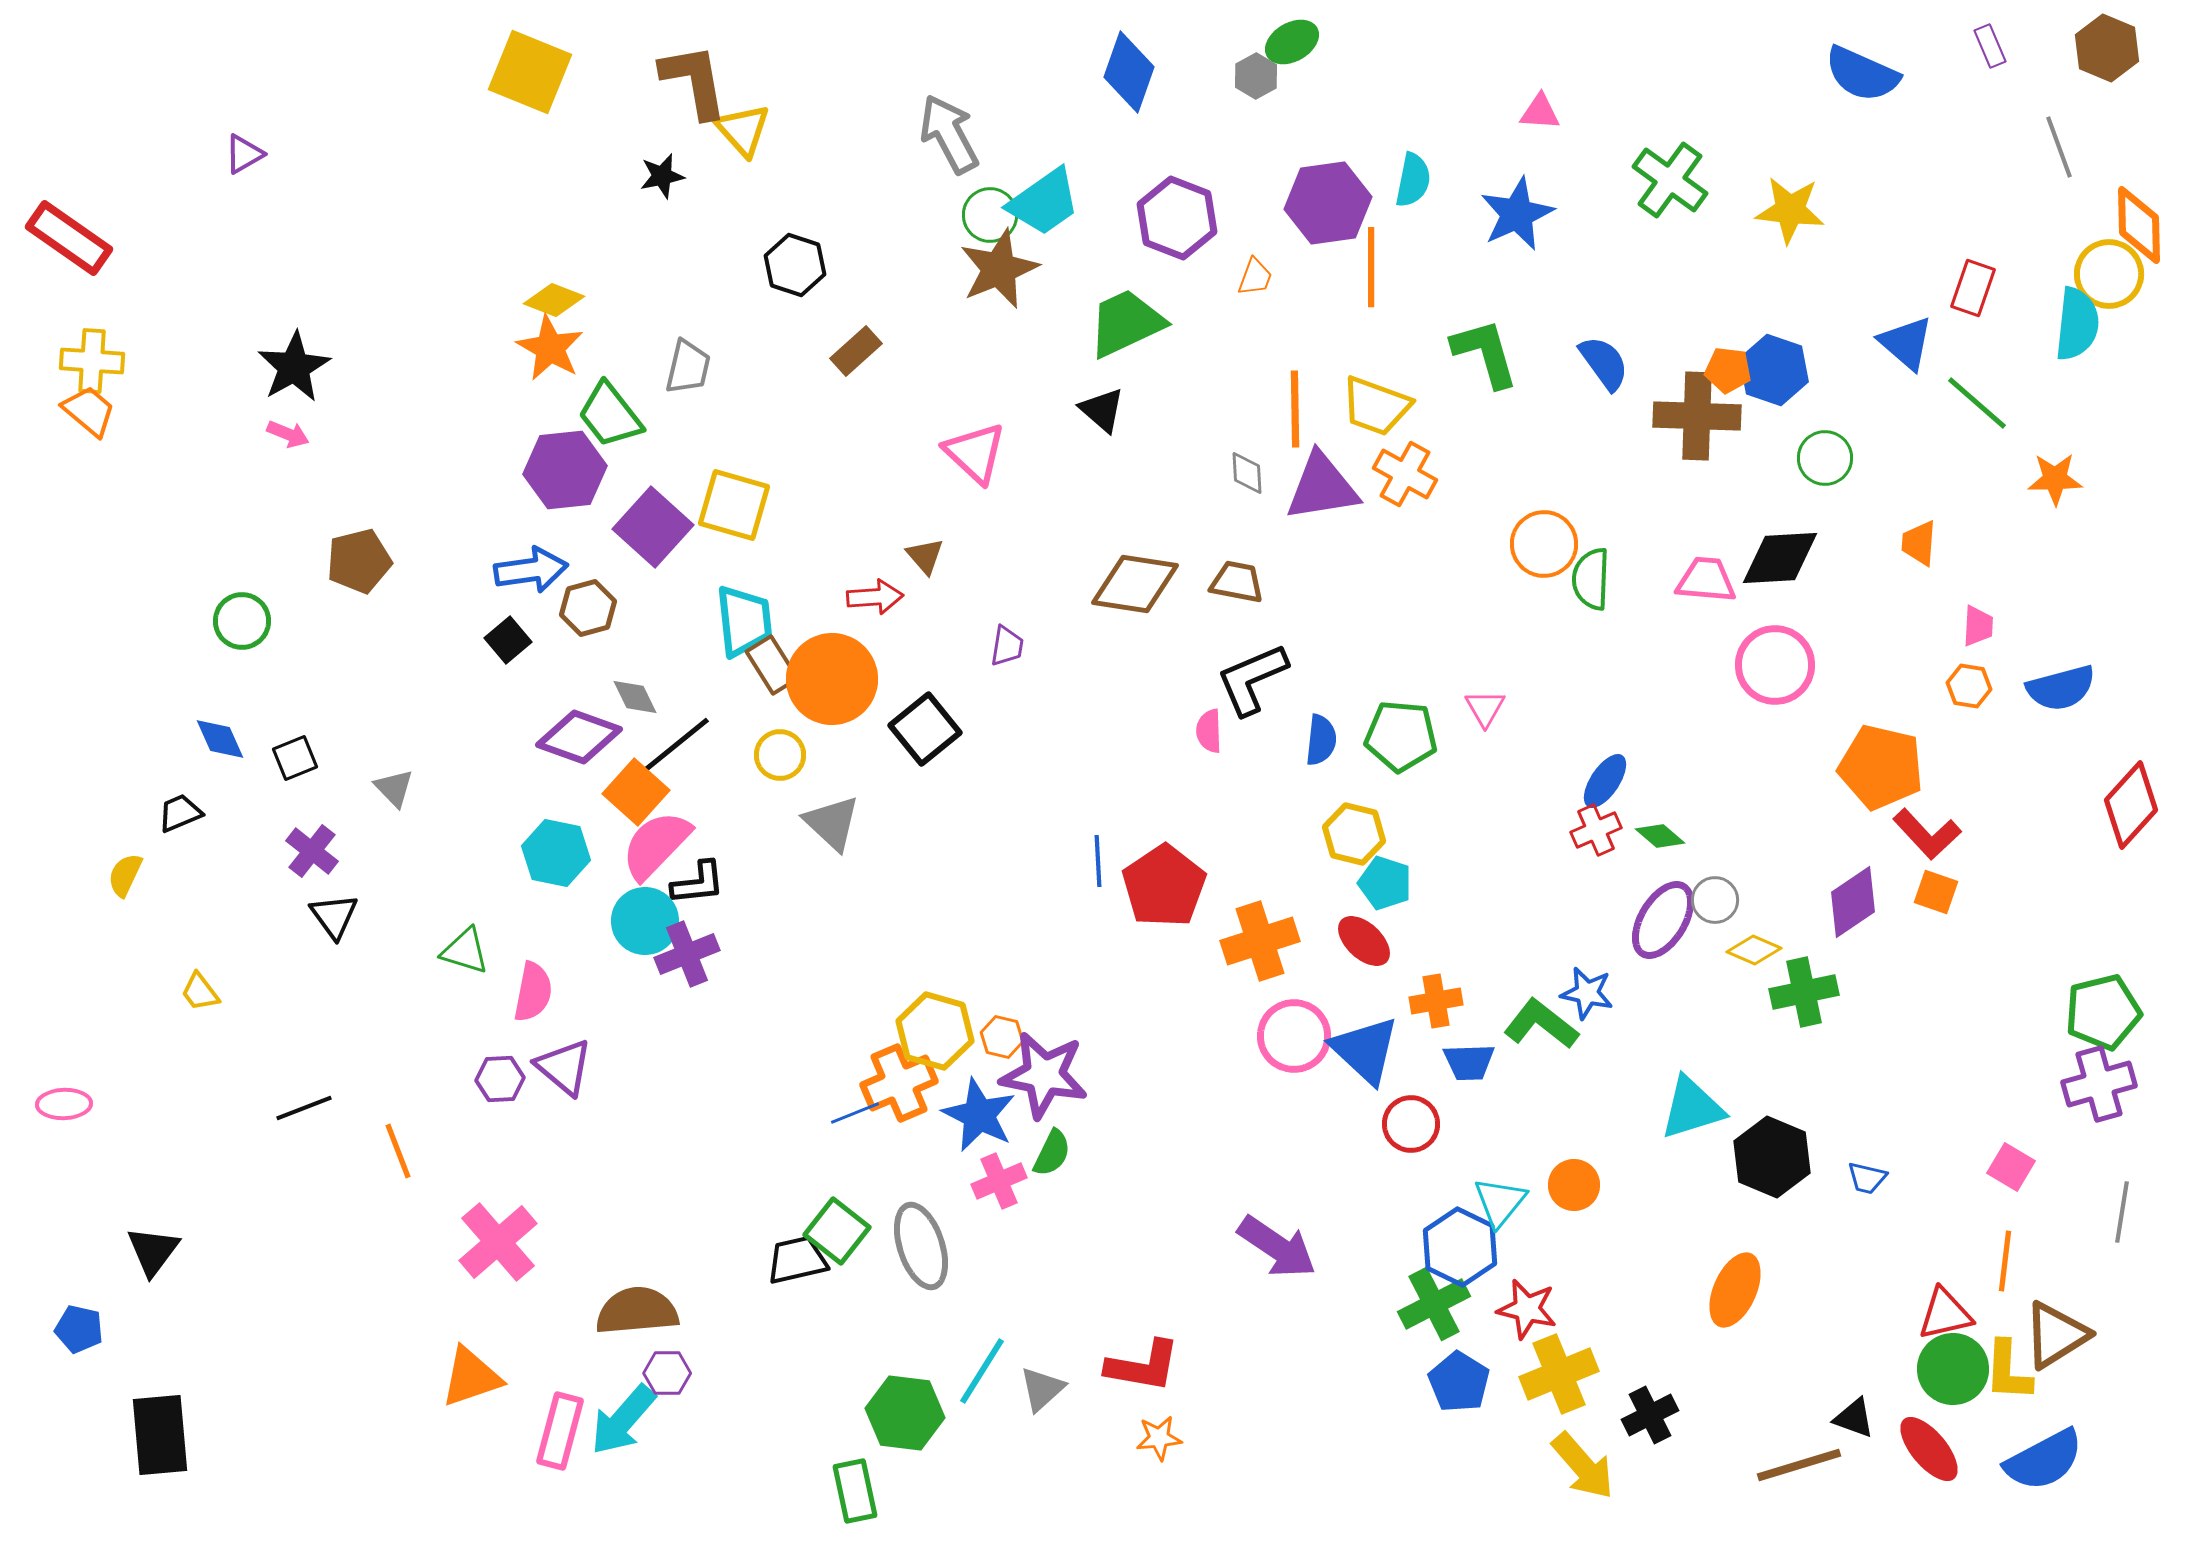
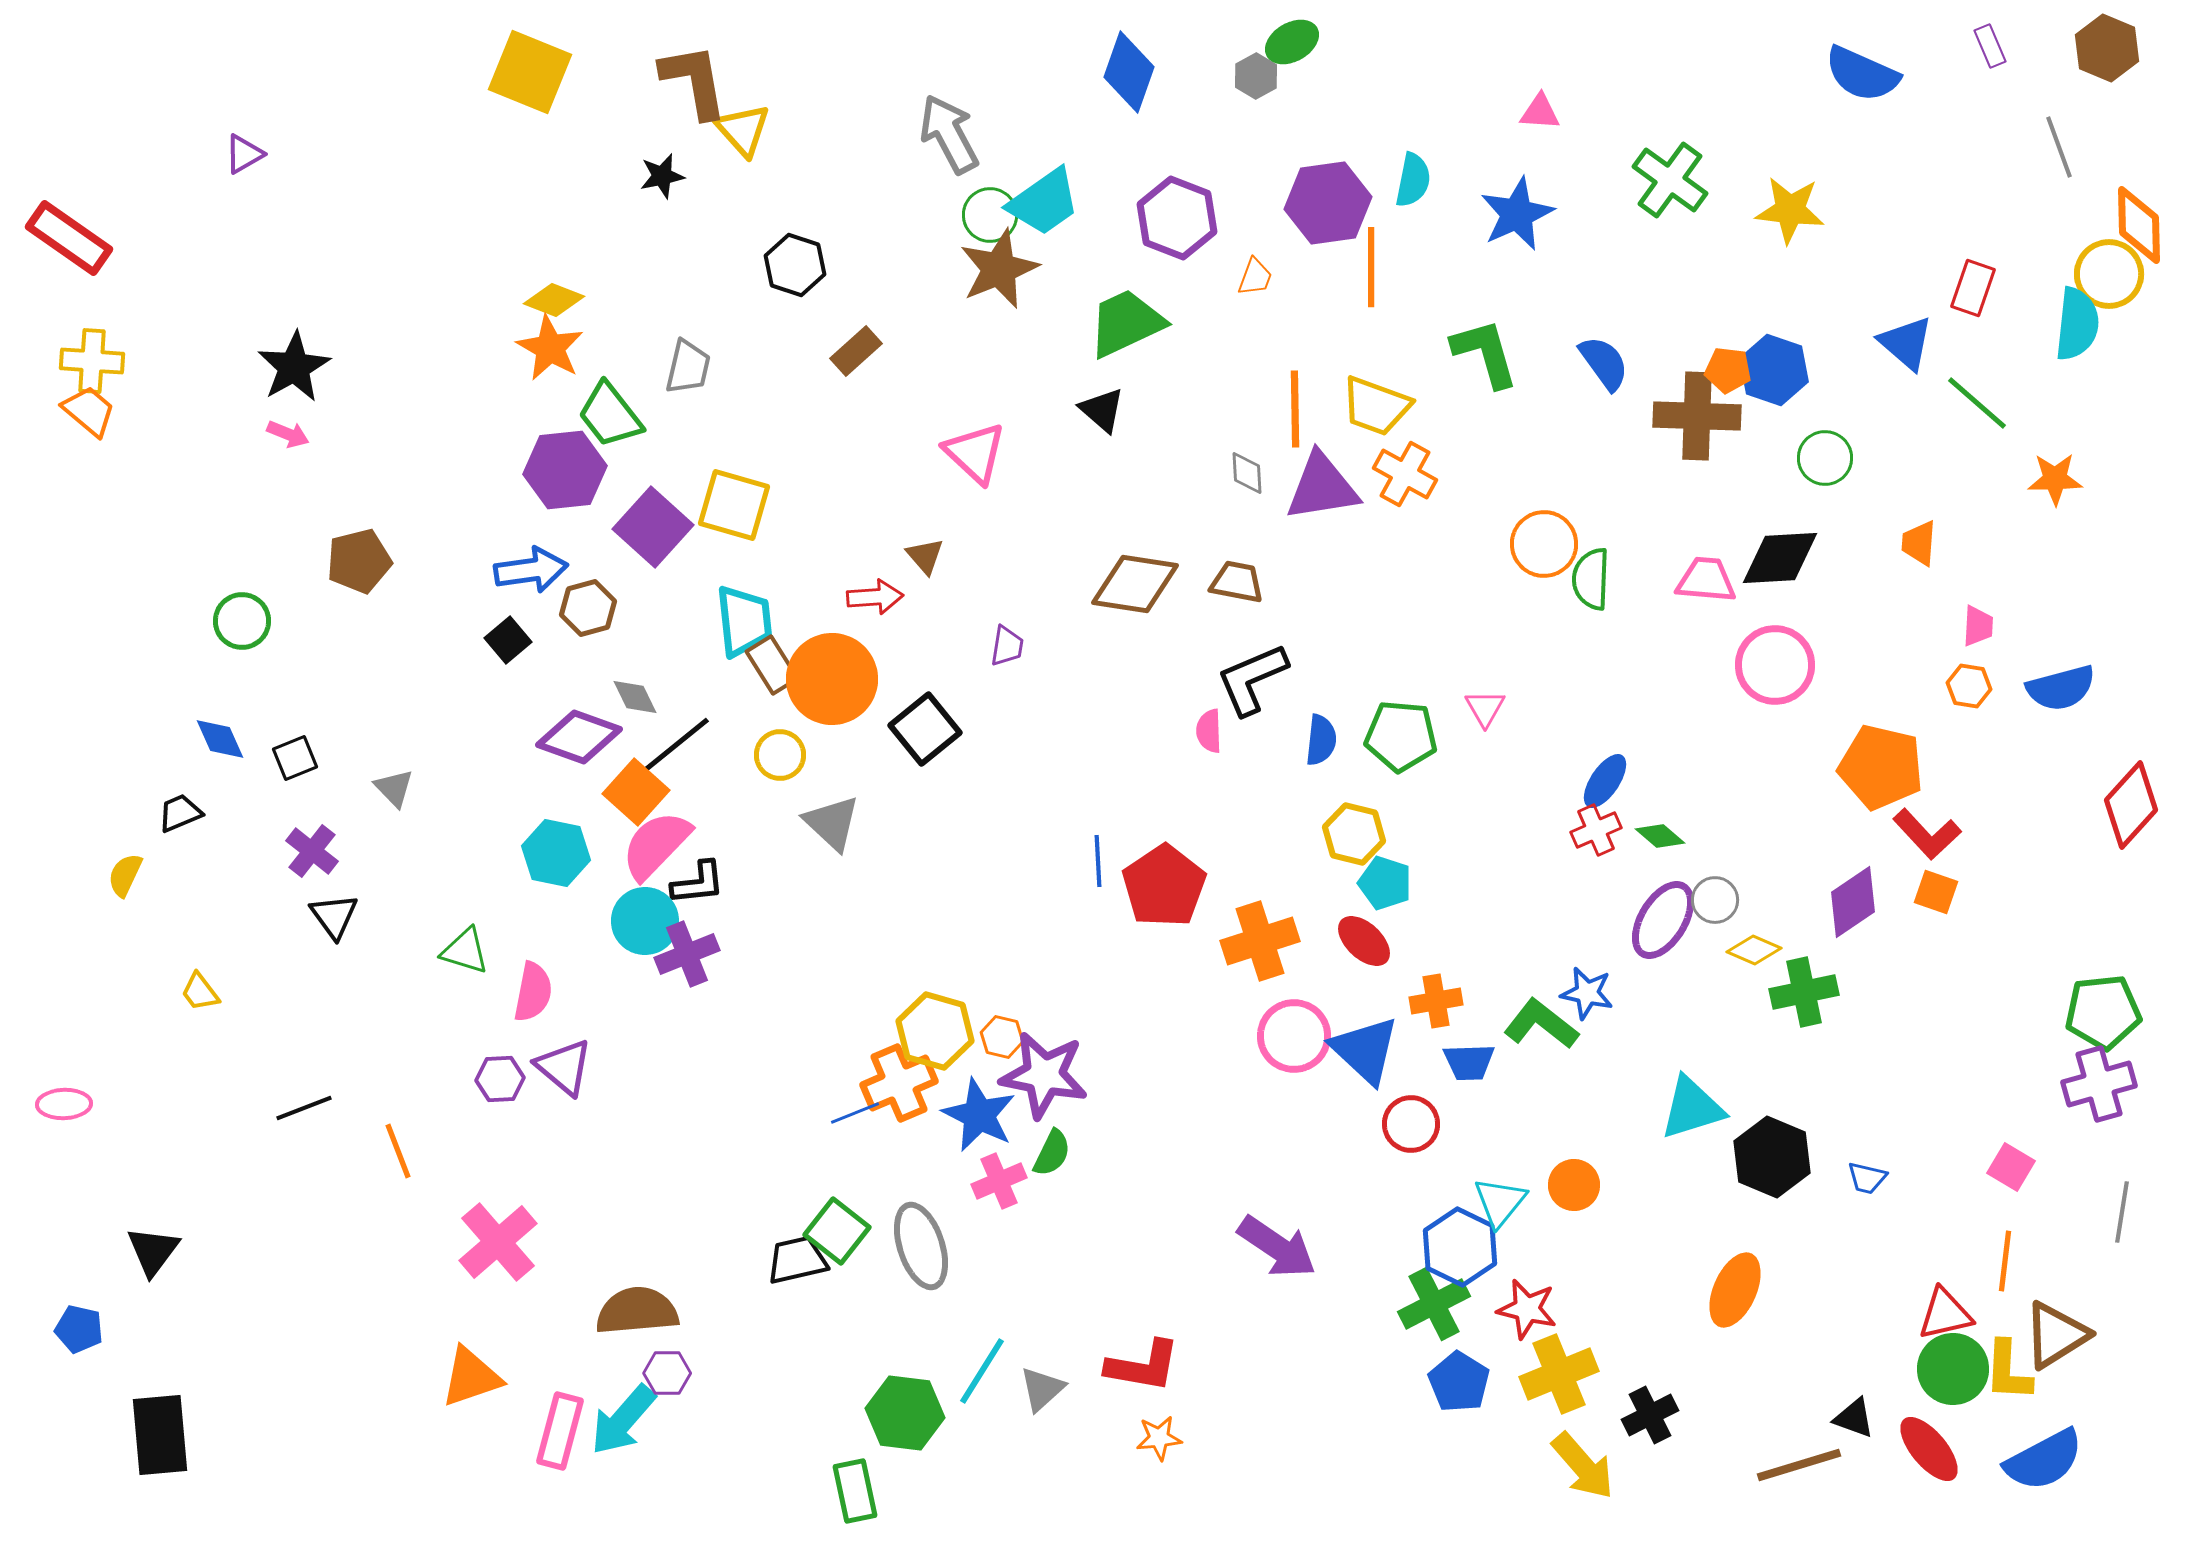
green pentagon at (2103, 1012): rotated 8 degrees clockwise
